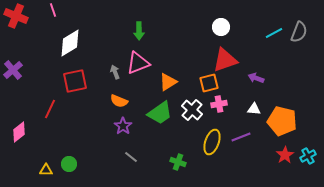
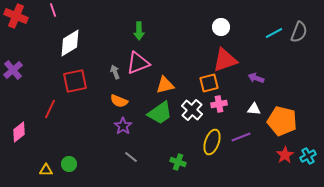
orange triangle: moved 3 px left, 3 px down; rotated 18 degrees clockwise
